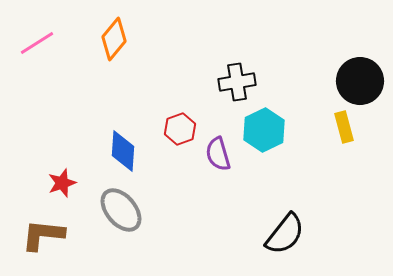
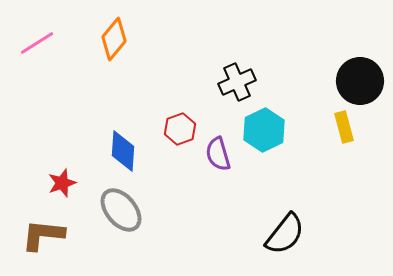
black cross: rotated 15 degrees counterclockwise
